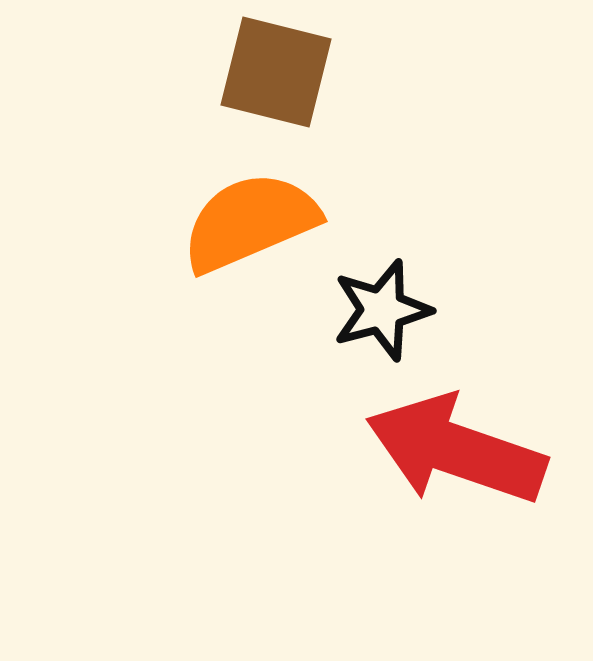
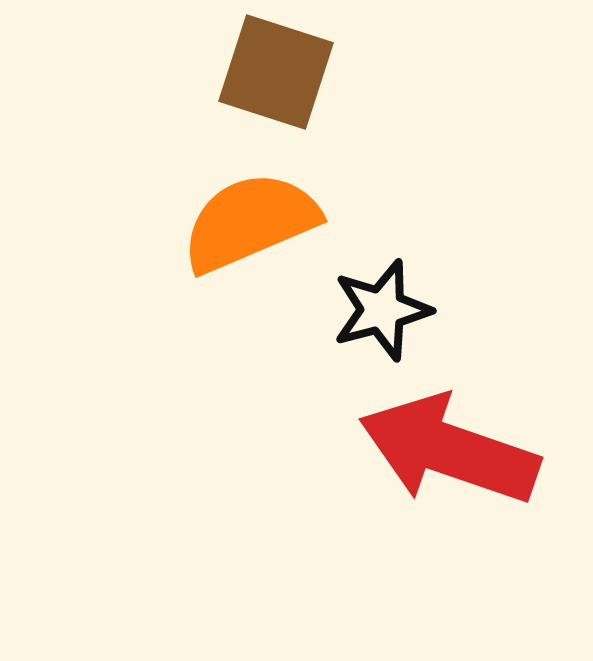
brown square: rotated 4 degrees clockwise
red arrow: moved 7 px left
